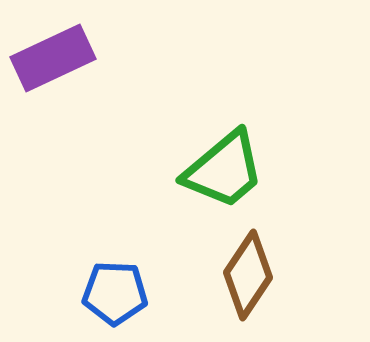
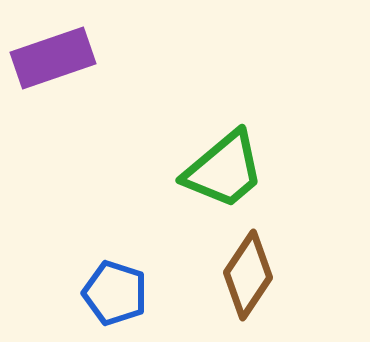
purple rectangle: rotated 6 degrees clockwise
blue pentagon: rotated 16 degrees clockwise
